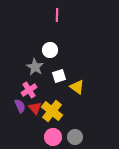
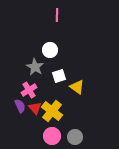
pink circle: moved 1 px left, 1 px up
